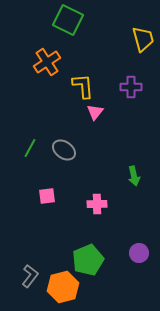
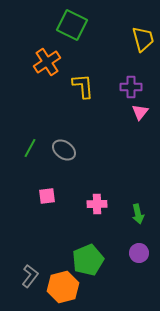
green square: moved 4 px right, 5 px down
pink triangle: moved 45 px right
green arrow: moved 4 px right, 38 px down
